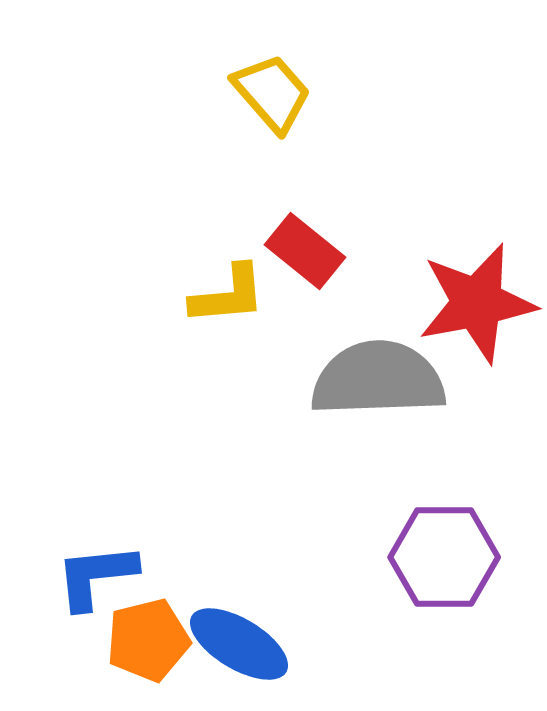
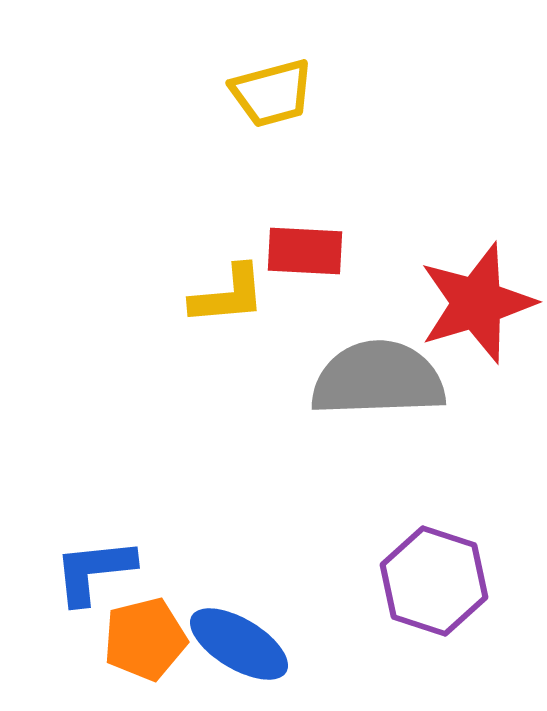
yellow trapezoid: rotated 116 degrees clockwise
red rectangle: rotated 36 degrees counterclockwise
red star: rotated 6 degrees counterclockwise
purple hexagon: moved 10 px left, 24 px down; rotated 18 degrees clockwise
blue L-shape: moved 2 px left, 5 px up
orange pentagon: moved 3 px left, 1 px up
